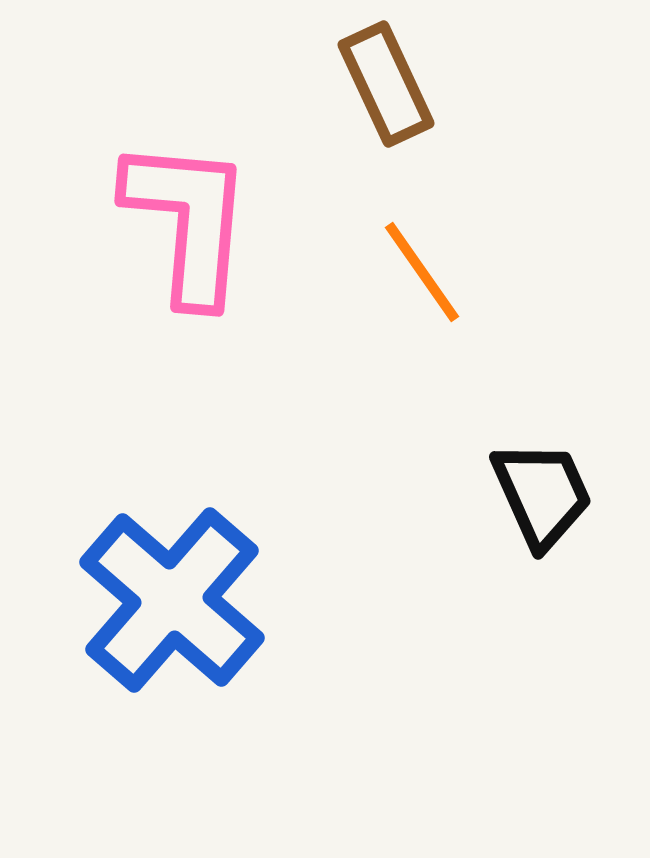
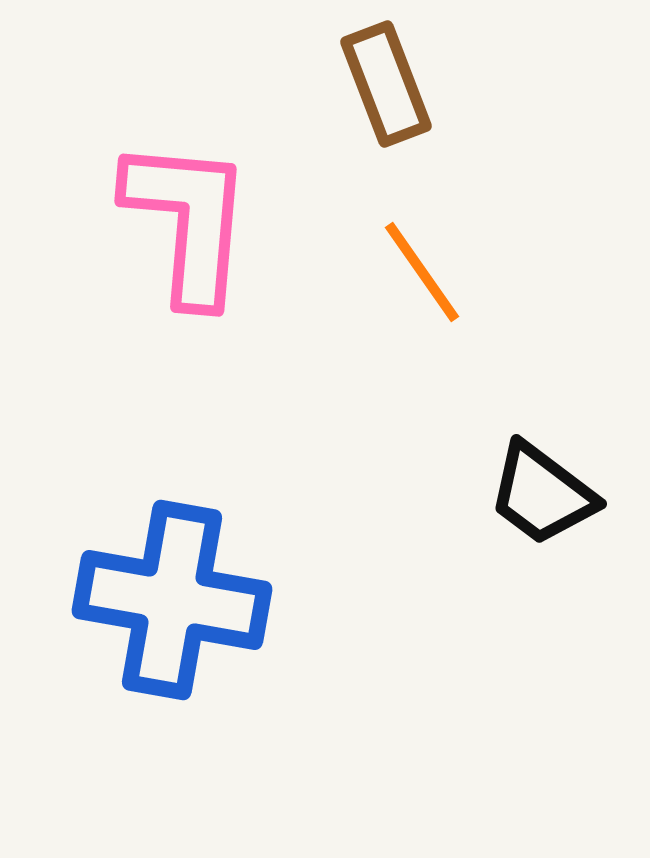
brown rectangle: rotated 4 degrees clockwise
black trapezoid: rotated 151 degrees clockwise
blue cross: rotated 31 degrees counterclockwise
